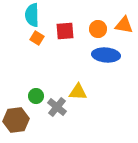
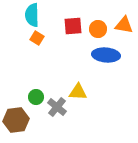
red square: moved 8 px right, 5 px up
green circle: moved 1 px down
